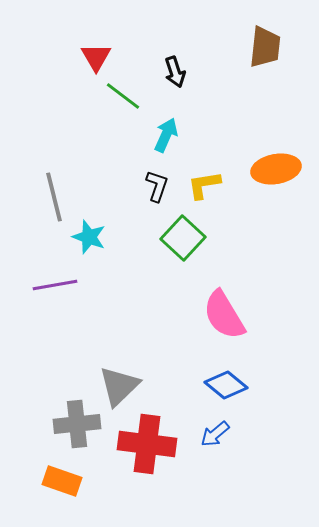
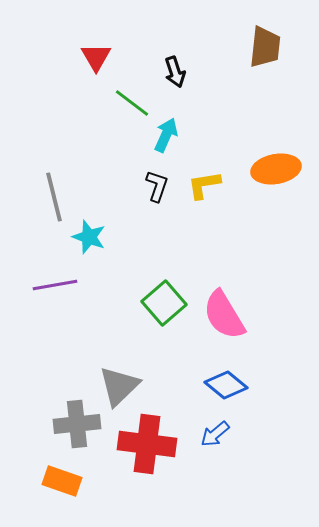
green line: moved 9 px right, 7 px down
green square: moved 19 px left, 65 px down; rotated 6 degrees clockwise
